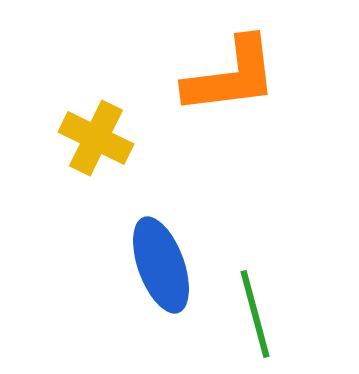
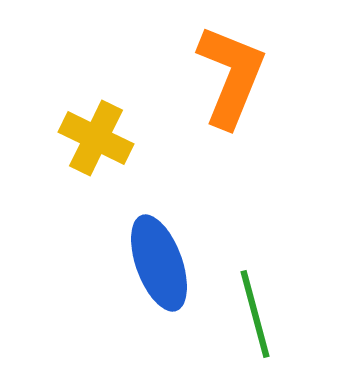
orange L-shape: rotated 61 degrees counterclockwise
blue ellipse: moved 2 px left, 2 px up
